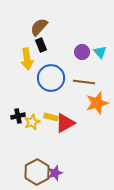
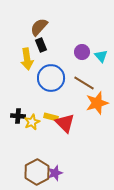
cyan triangle: moved 1 px right, 4 px down
brown line: moved 1 px down; rotated 25 degrees clockwise
black cross: rotated 16 degrees clockwise
red triangle: rotated 45 degrees counterclockwise
